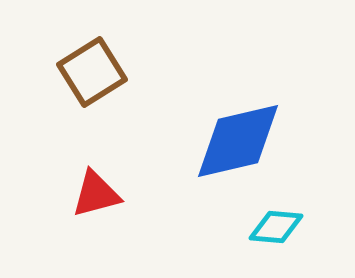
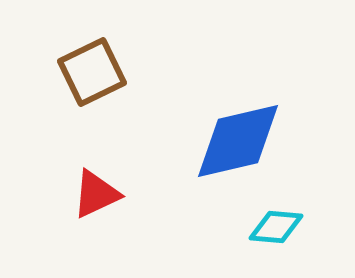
brown square: rotated 6 degrees clockwise
red triangle: rotated 10 degrees counterclockwise
